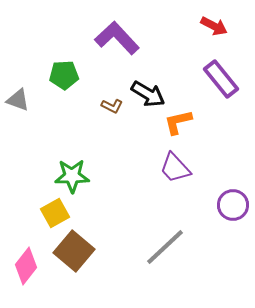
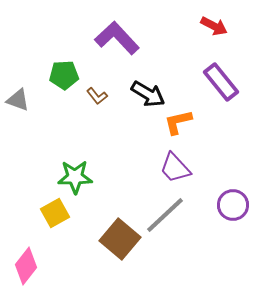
purple rectangle: moved 3 px down
brown L-shape: moved 15 px left, 10 px up; rotated 25 degrees clockwise
green star: moved 3 px right, 1 px down
gray line: moved 32 px up
brown square: moved 46 px right, 12 px up
